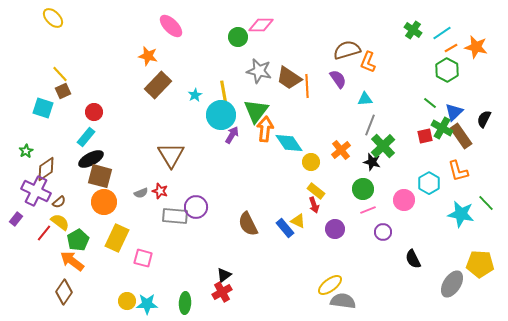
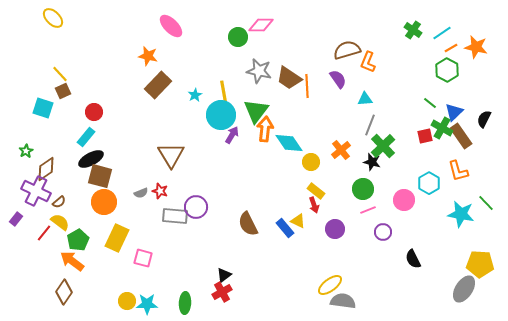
gray ellipse at (452, 284): moved 12 px right, 5 px down
